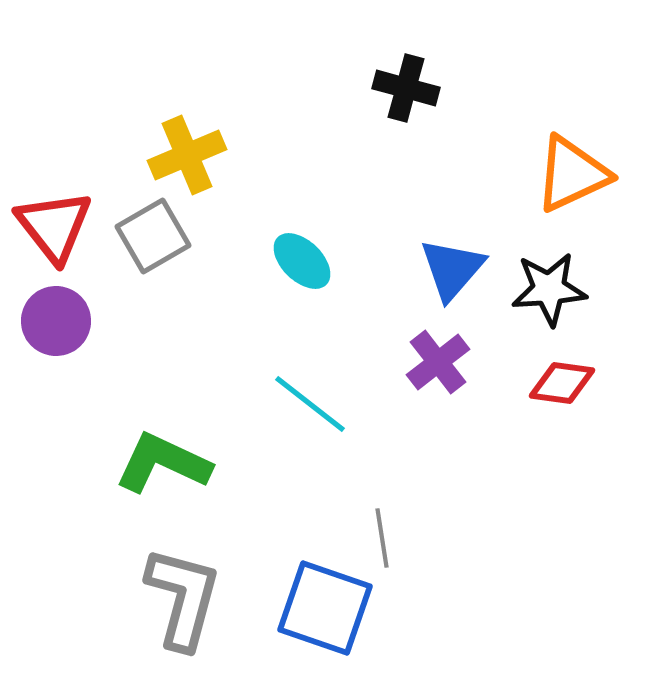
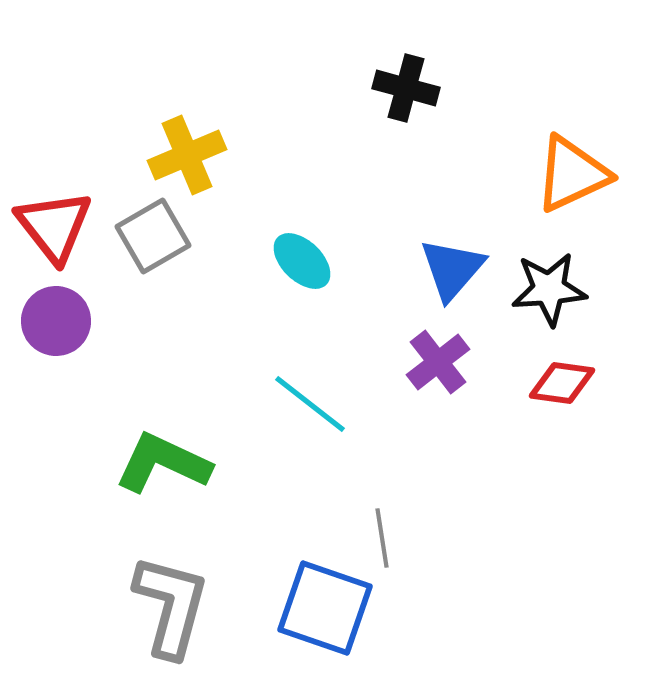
gray L-shape: moved 12 px left, 8 px down
